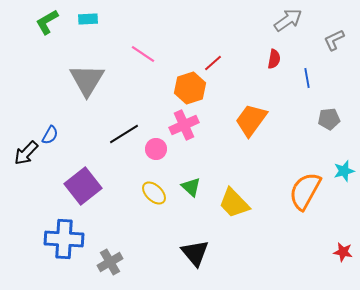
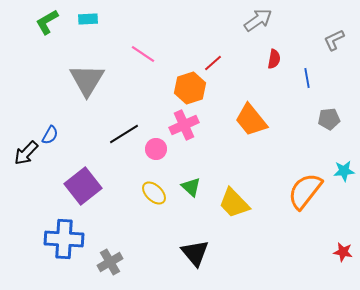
gray arrow: moved 30 px left
orange trapezoid: rotated 75 degrees counterclockwise
cyan star: rotated 10 degrees clockwise
orange semicircle: rotated 9 degrees clockwise
